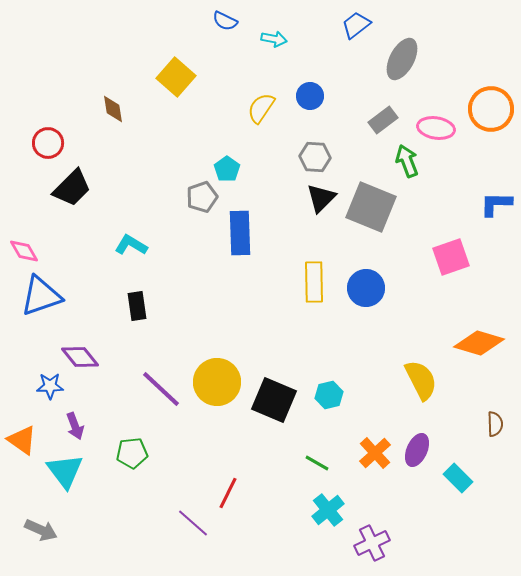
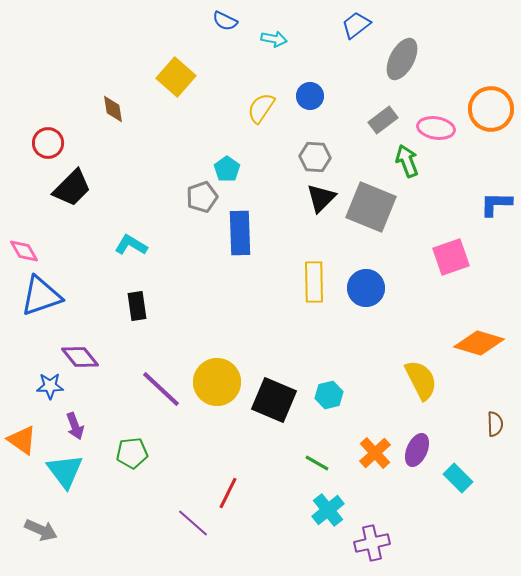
purple cross at (372, 543): rotated 12 degrees clockwise
